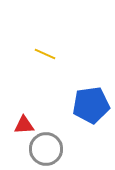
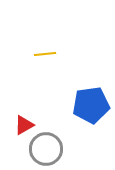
yellow line: rotated 30 degrees counterclockwise
red triangle: rotated 25 degrees counterclockwise
